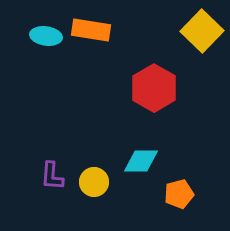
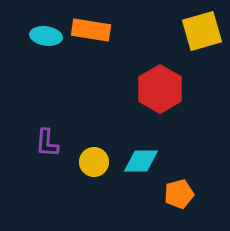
yellow square: rotated 30 degrees clockwise
red hexagon: moved 6 px right, 1 px down
purple L-shape: moved 5 px left, 33 px up
yellow circle: moved 20 px up
